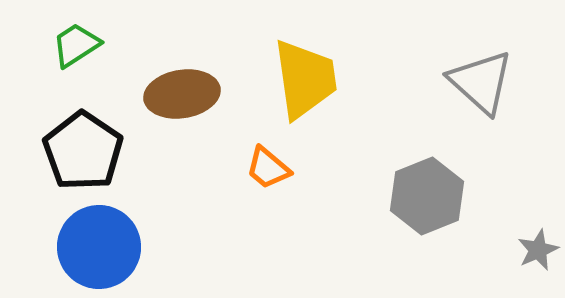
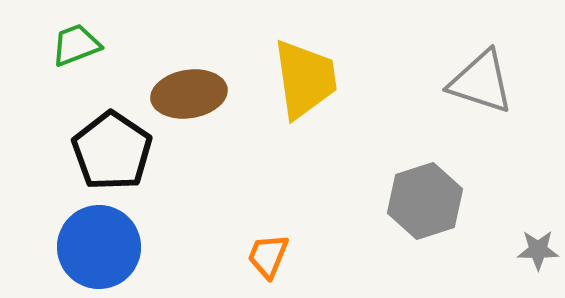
green trapezoid: rotated 12 degrees clockwise
gray triangle: rotated 24 degrees counterclockwise
brown ellipse: moved 7 px right
black pentagon: moved 29 px right
orange trapezoid: moved 88 px down; rotated 72 degrees clockwise
gray hexagon: moved 2 px left, 5 px down; rotated 4 degrees clockwise
gray star: rotated 24 degrees clockwise
